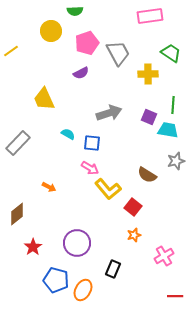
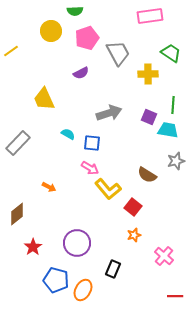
pink pentagon: moved 5 px up
pink cross: rotated 18 degrees counterclockwise
